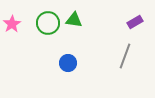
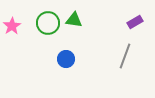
pink star: moved 2 px down
blue circle: moved 2 px left, 4 px up
